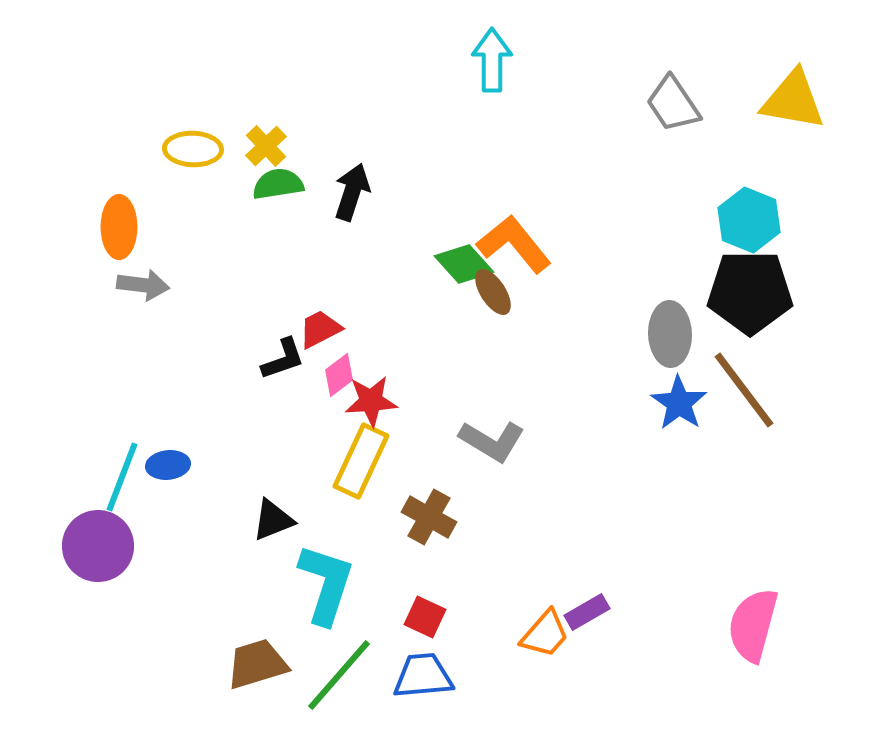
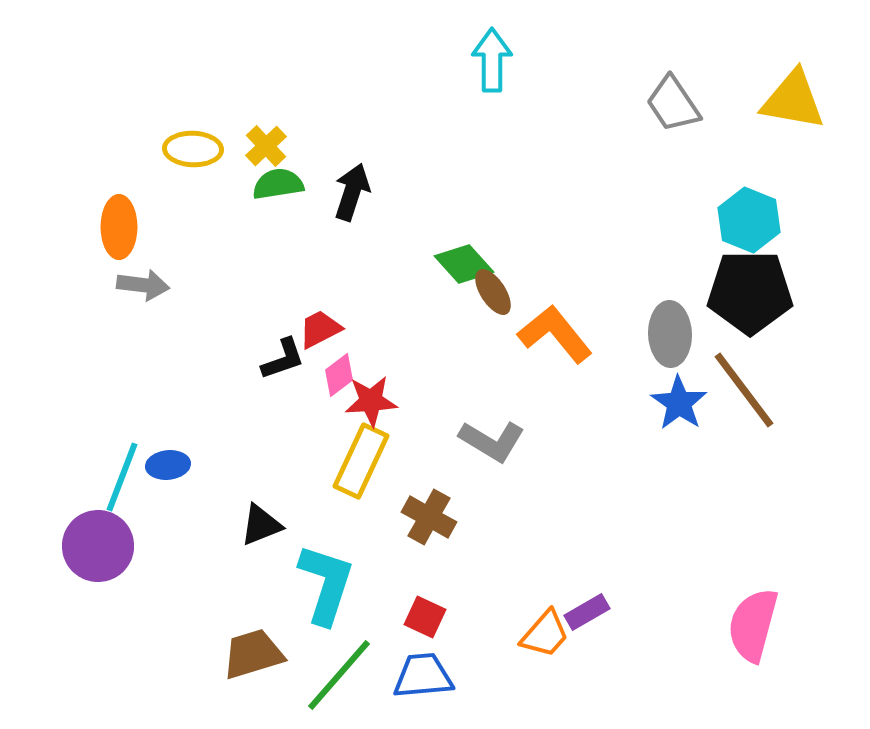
orange L-shape: moved 41 px right, 90 px down
black triangle: moved 12 px left, 5 px down
brown trapezoid: moved 4 px left, 10 px up
